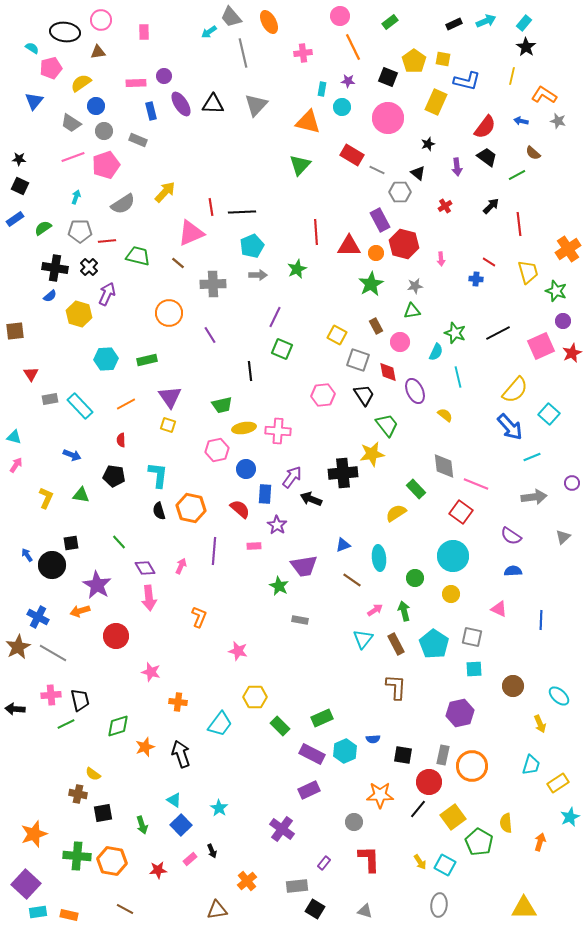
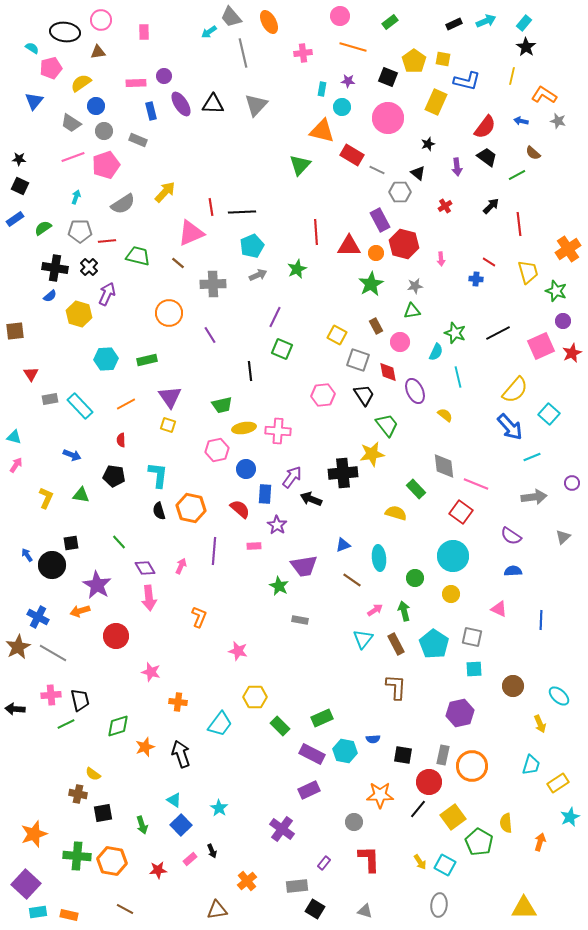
orange line at (353, 47): rotated 48 degrees counterclockwise
orange triangle at (308, 122): moved 14 px right, 9 px down
gray arrow at (258, 275): rotated 24 degrees counterclockwise
yellow semicircle at (396, 513): rotated 50 degrees clockwise
cyan hexagon at (345, 751): rotated 25 degrees counterclockwise
